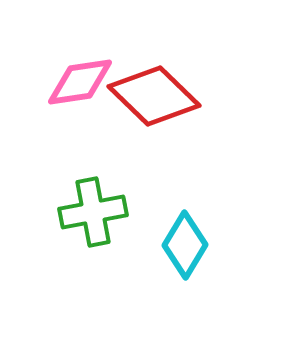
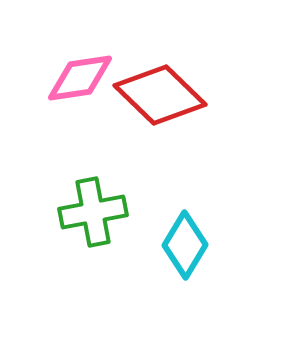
pink diamond: moved 4 px up
red diamond: moved 6 px right, 1 px up
